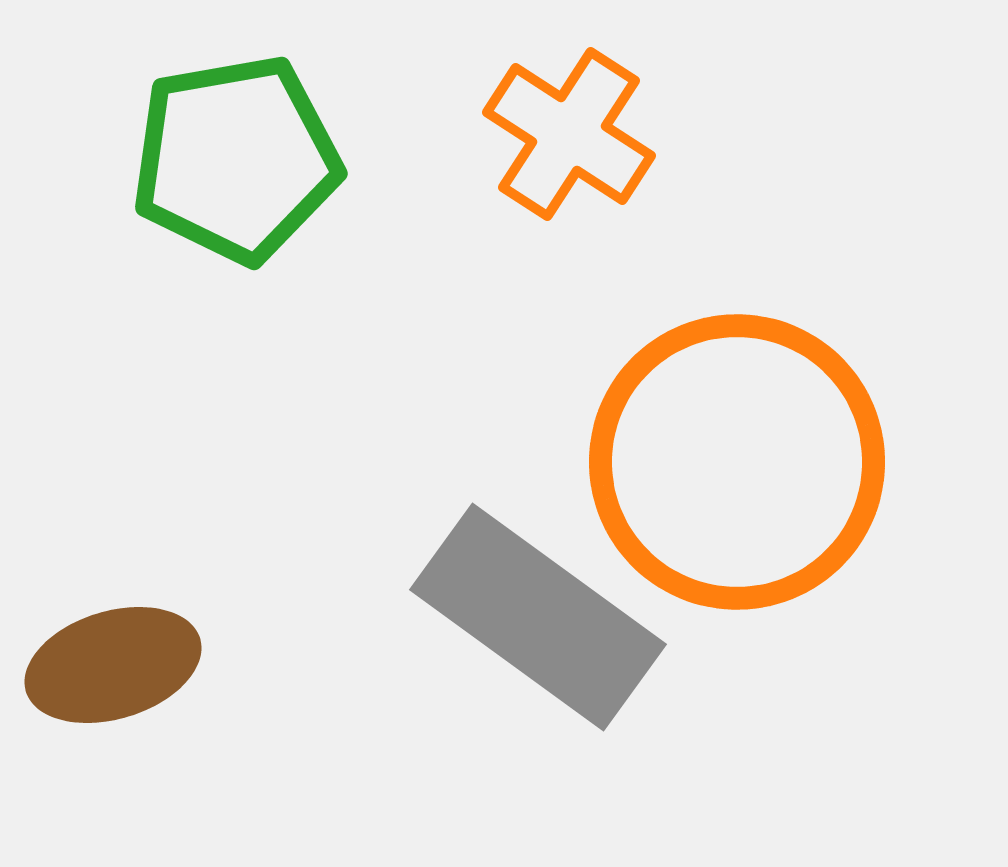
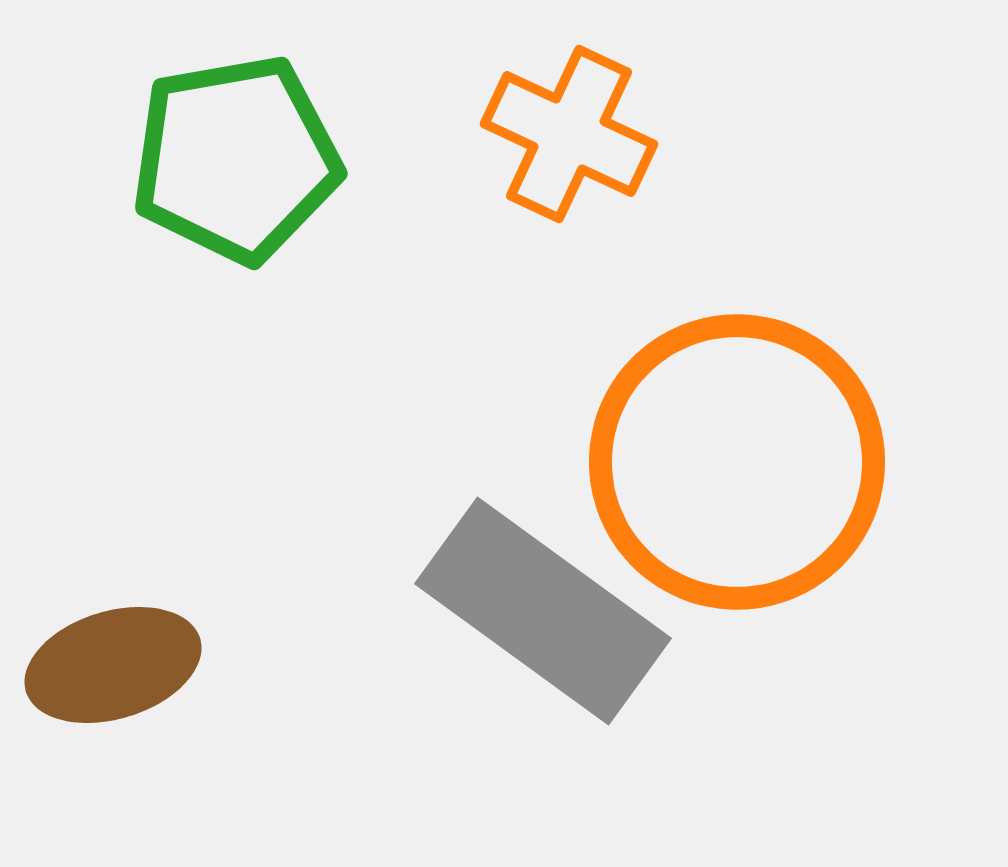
orange cross: rotated 8 degrees counterclockwise
gray rectangle: moved 5 px right, 6 px up
